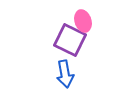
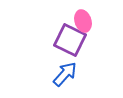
blue arrow: rotated 128 degrees counterclockwise
